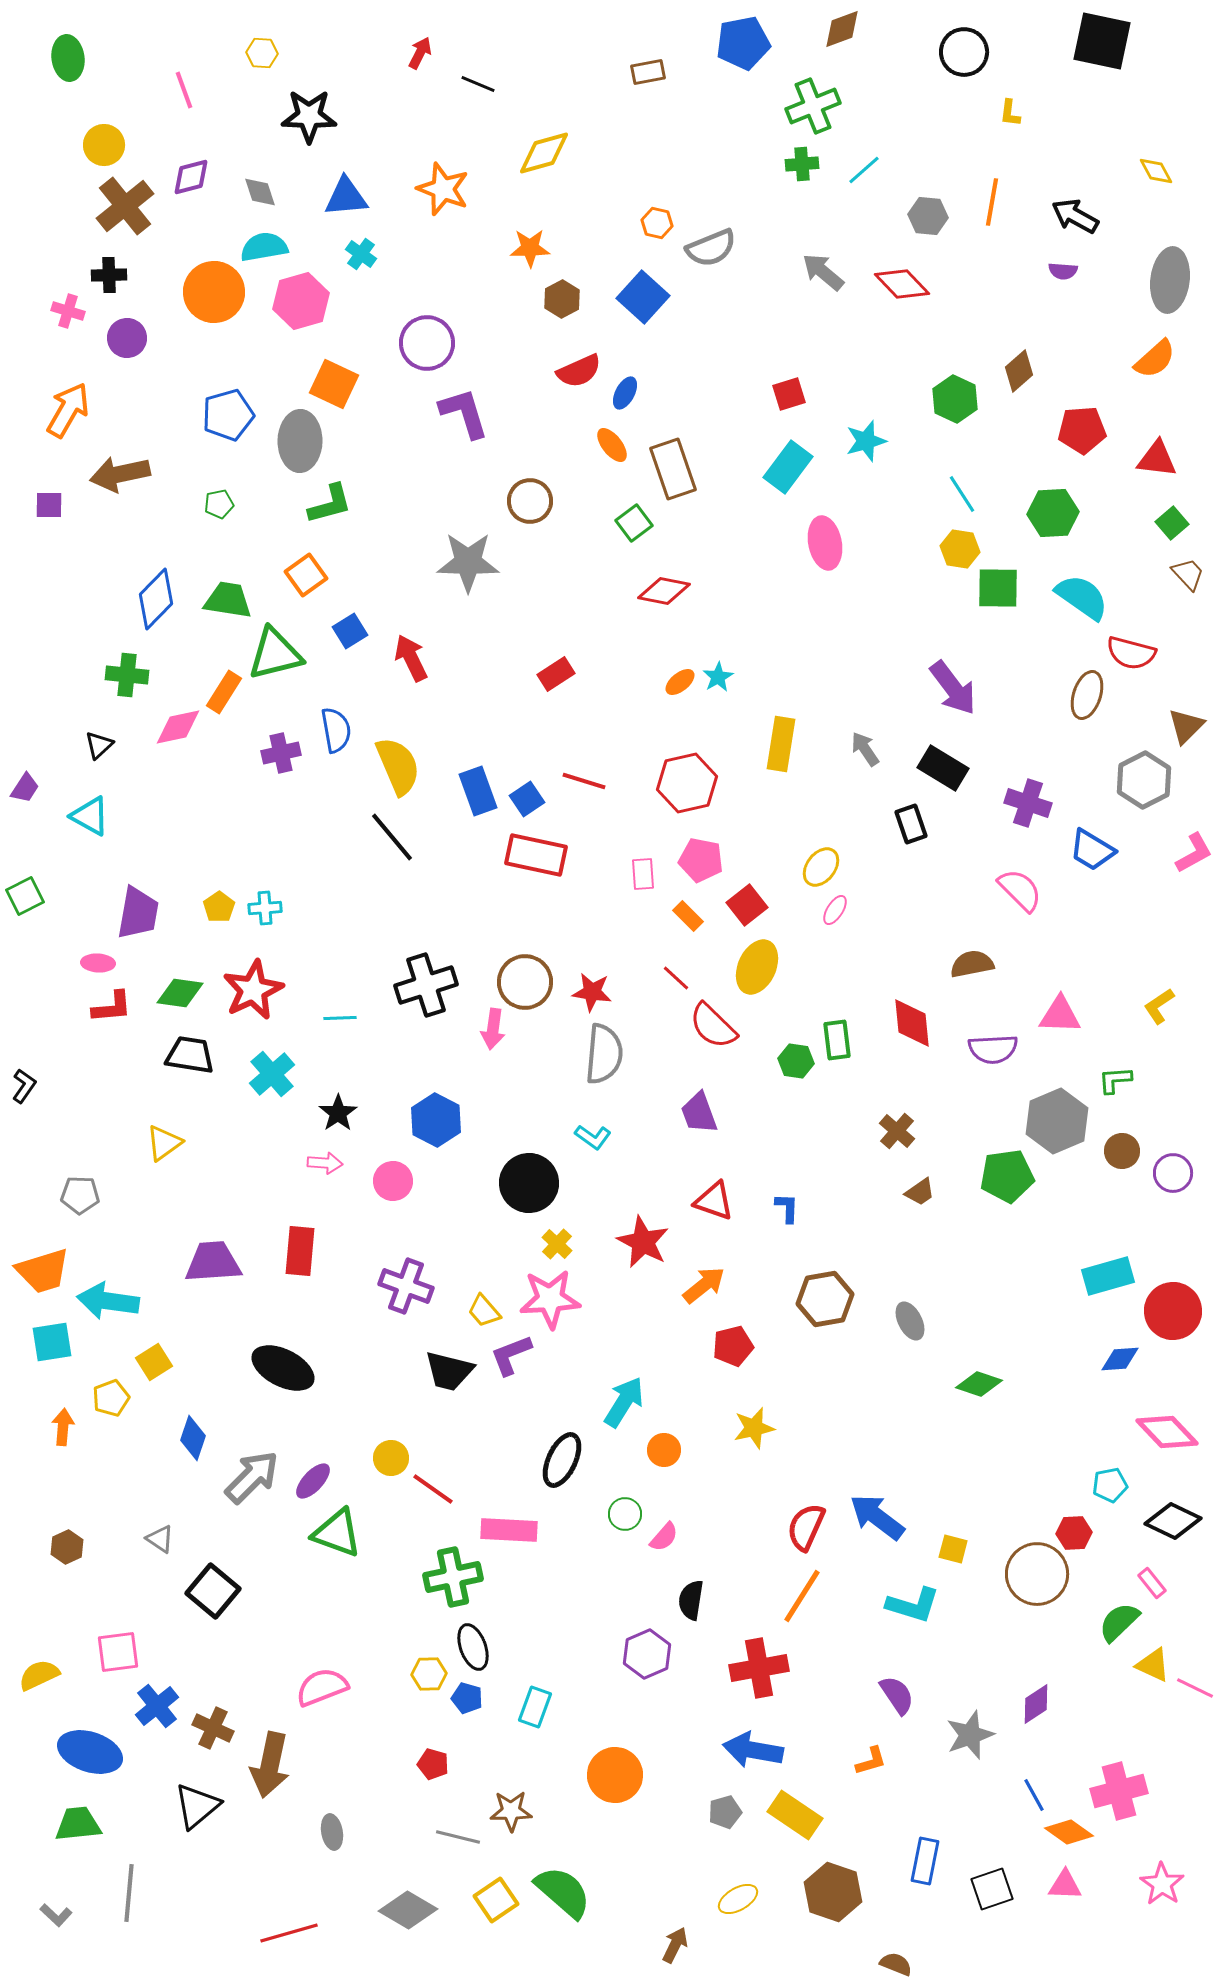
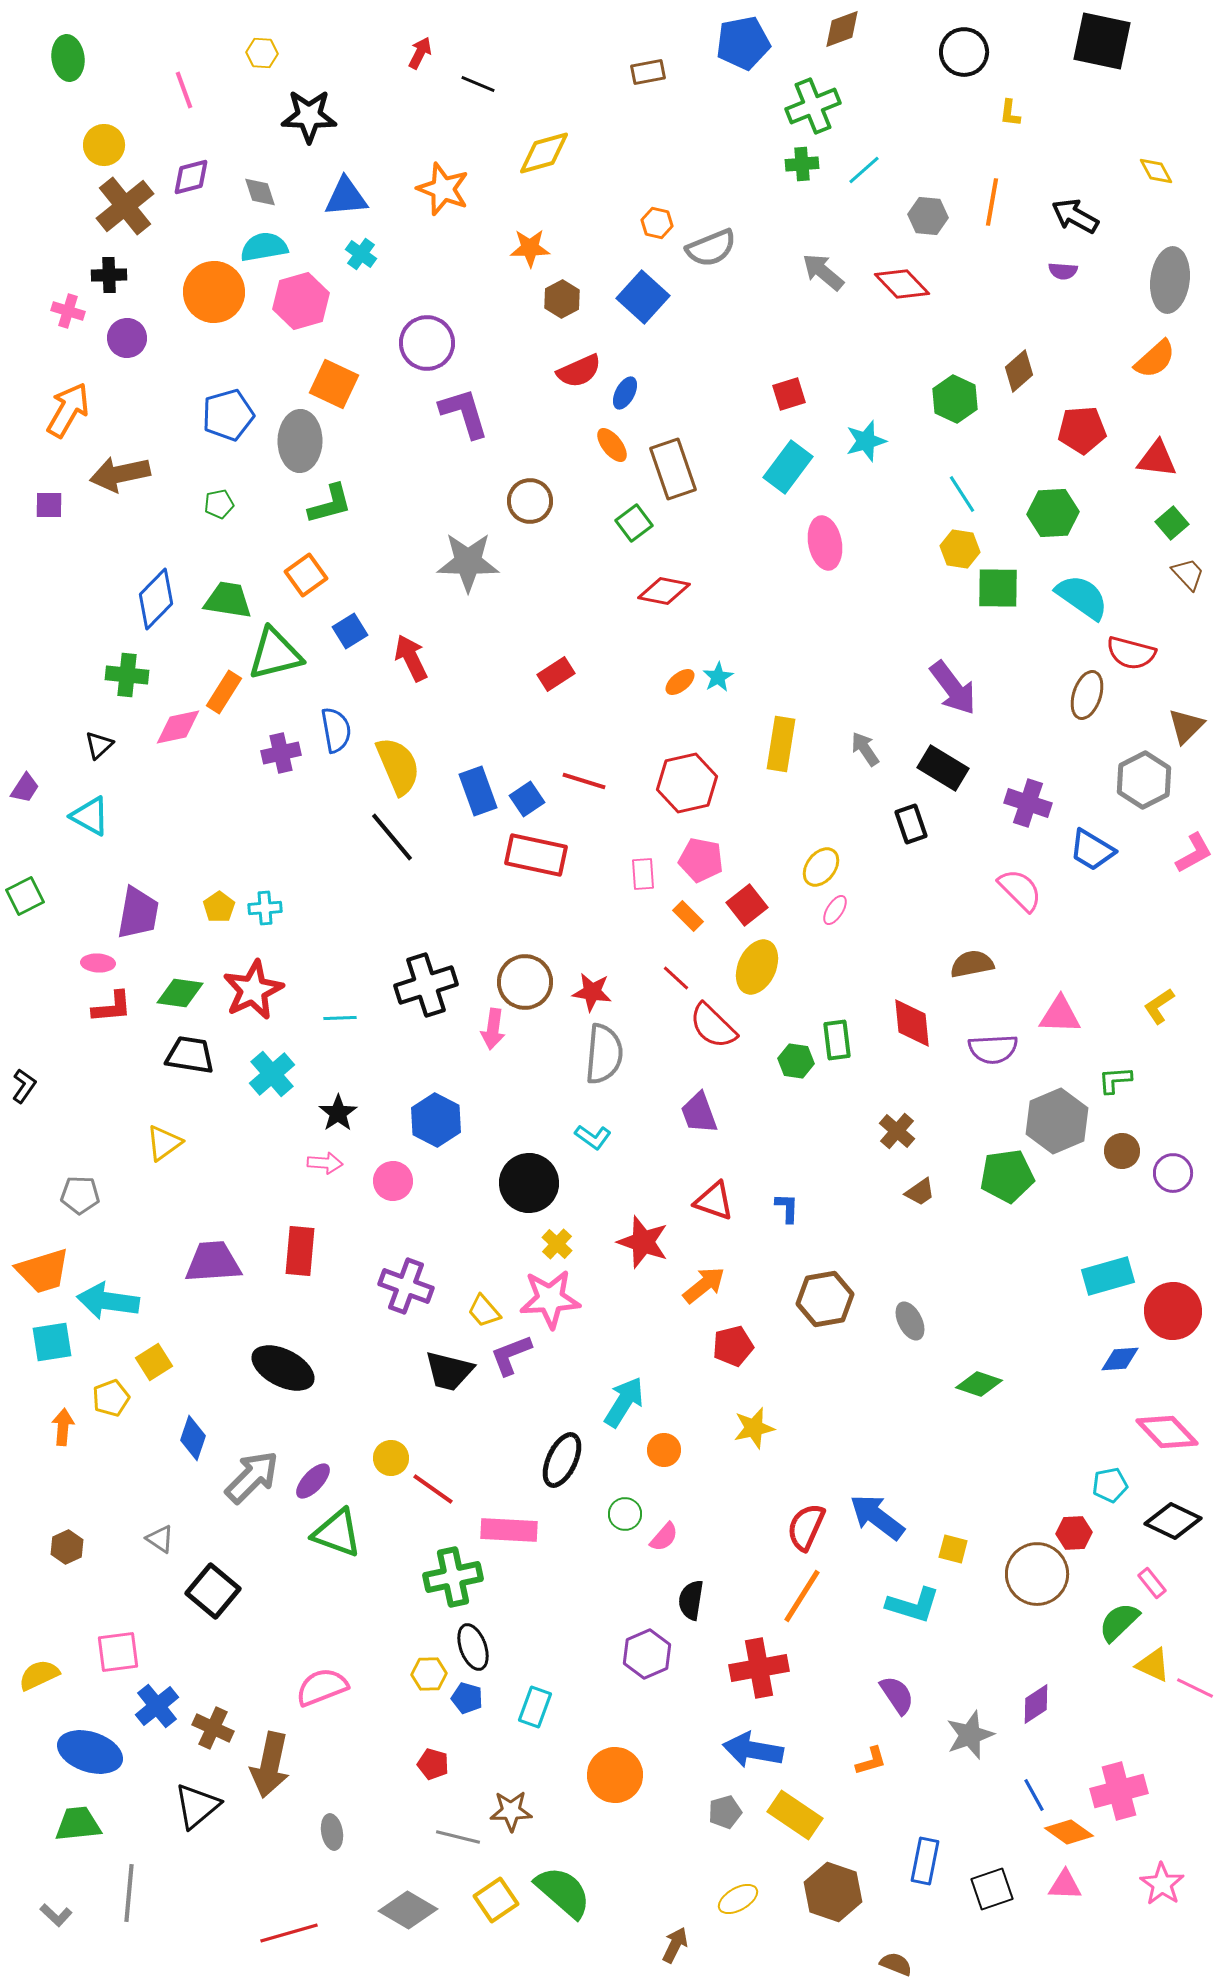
red star at (643, 1242): rotated 8 degrees counterclockwise
